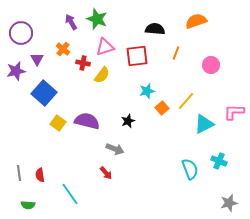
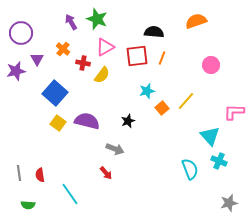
black semicircle: moved 1 px left, 3 px down
pink triangle: rotated 12 degrees counterclockwise
orange line: moved 14 px left, 5 px down
blue square: moved 11 px right
cyan triangle: moved 6 px right, 12 px down; rotated 45 degrees counterclockwise
